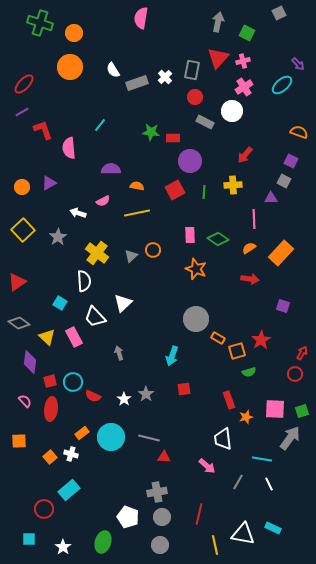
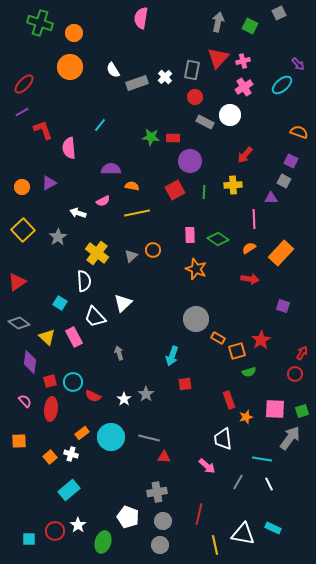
green square at (247, 33): moved 3 px right, 7 px up
white circle at (232, 111): moved 2 px left, 4 px down
green star at (151, 132): moved 5 px down
orange semicircle at (137, 186): moved 5 px left
red square at (184, 389): moved 1 px right, 5 px up
red circle at (44, 509): moved 11 px right, 22 px down
gray circle at (162, 517): moved 1 px right, 4 px down
white star at (63, 547): moved 15 px right, 22 px up
